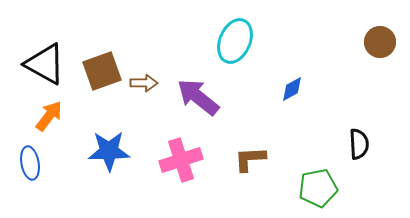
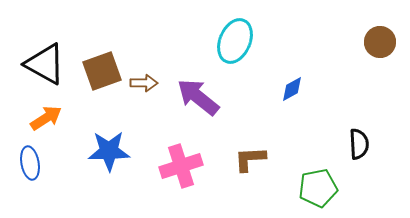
orange arrow: moved 3 px left, 2 px down; rotated 20 degrees clockwise
pink cross: moved 6 px down
